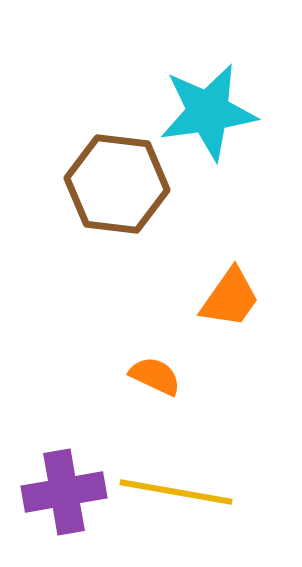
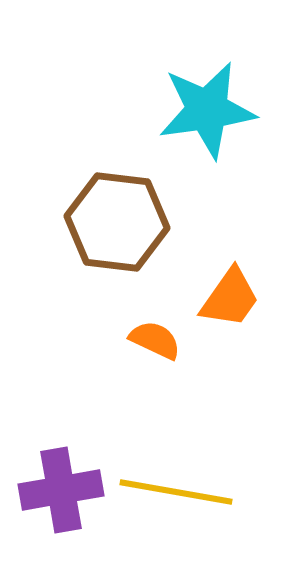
cyan star: moved 1 px left, 2 px up
brown hexagon: moved 38 px down
orange semicircle: moved 36 px up
purple cross: moved 3 px left, 2 px up
